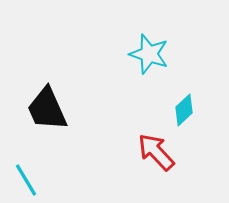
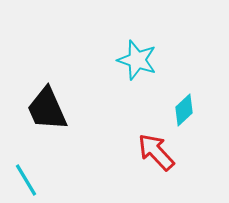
cyan star: moved 12 px left, 6 px down
